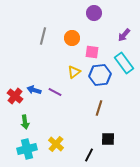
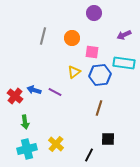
purple arrow: rotated 24 degrees clockwise
cyan rectangle: rotated 45 degrees counterclockwise
